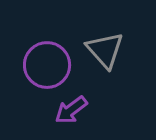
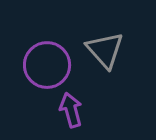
purple arrow: rotated 112 degrees clockwise
